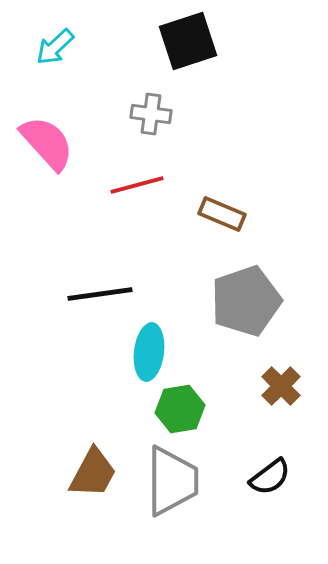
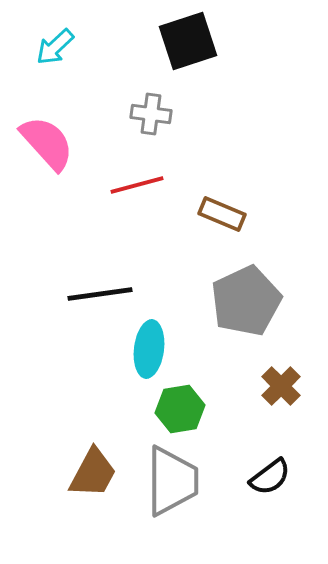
gray pentagon: rotated 6 degrees counterclockwise
cyan ellipse: moved 3 px up
